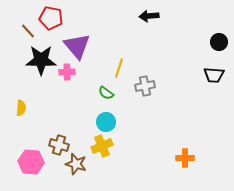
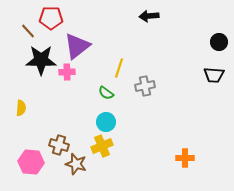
red pentagon: rotated 10 degrees counterclockwise
purple triangle: rotated 32 degrees clockwise
